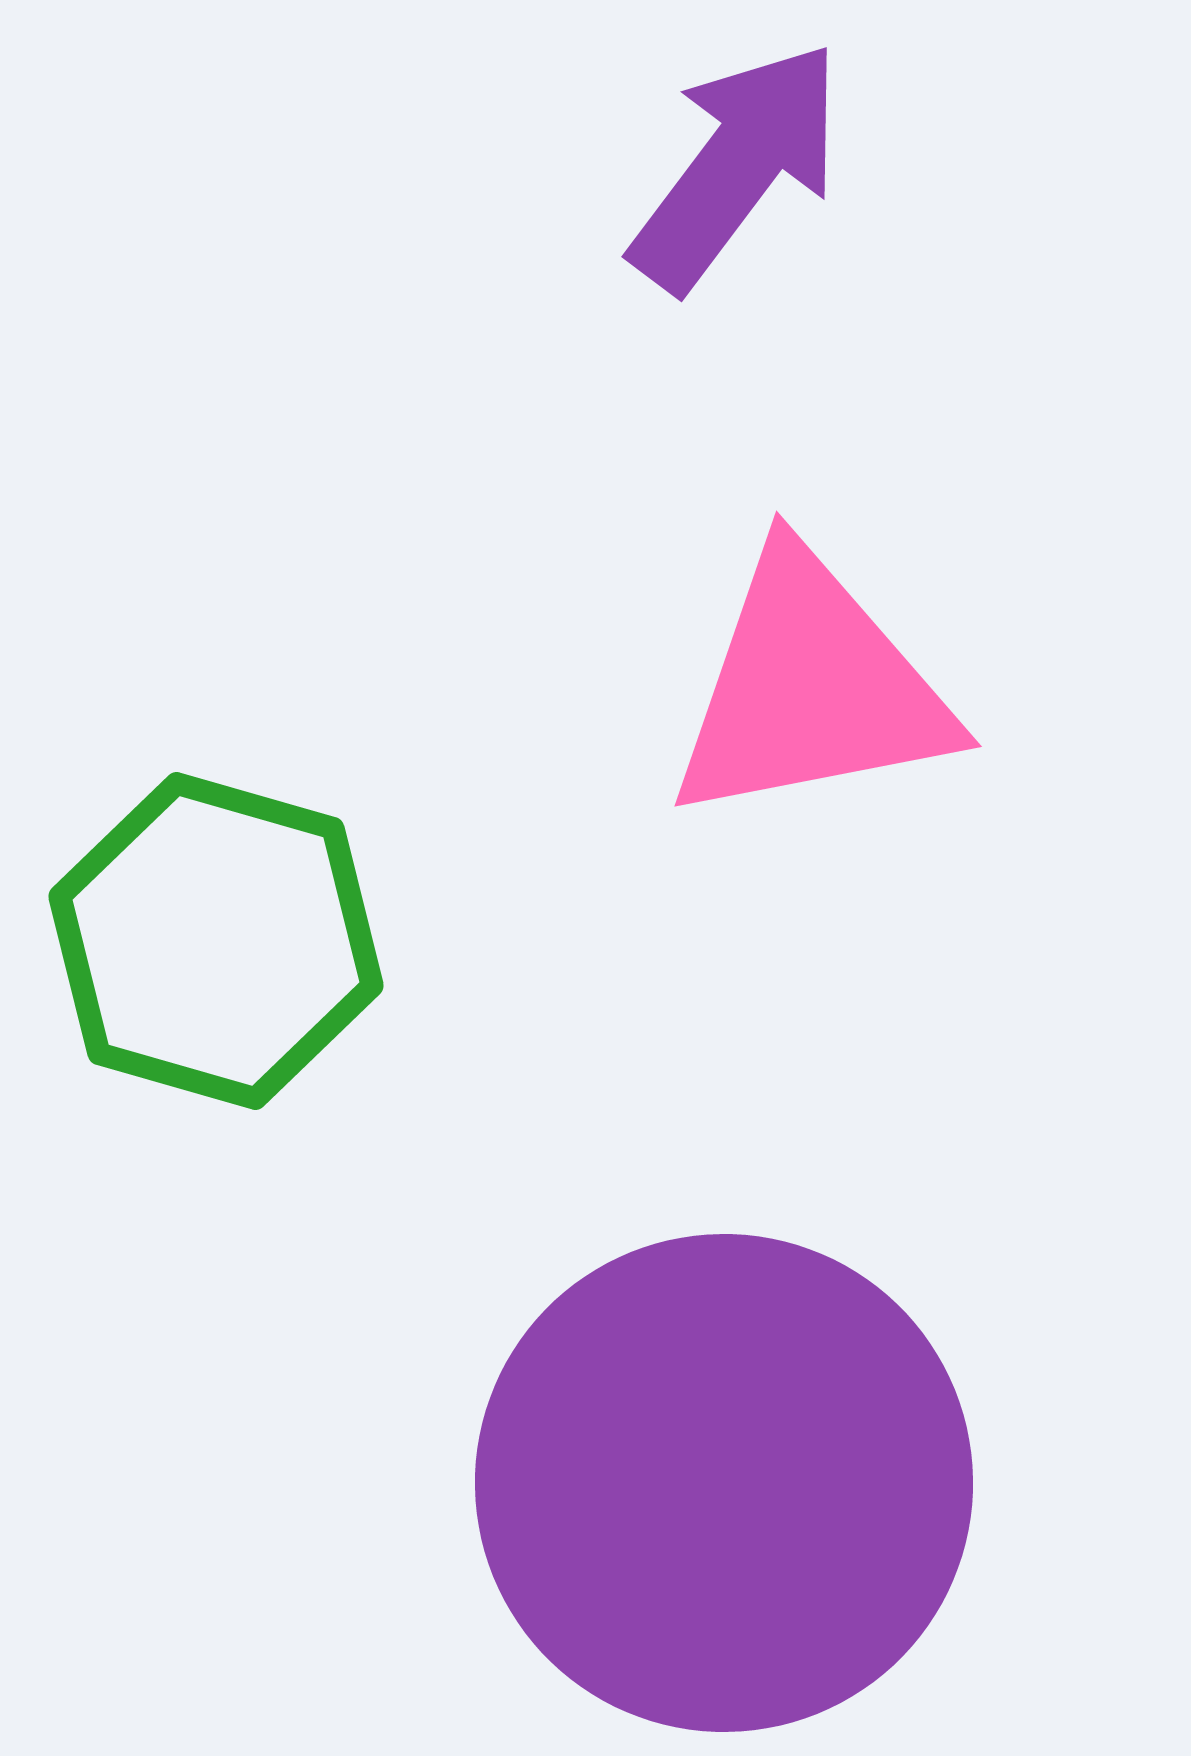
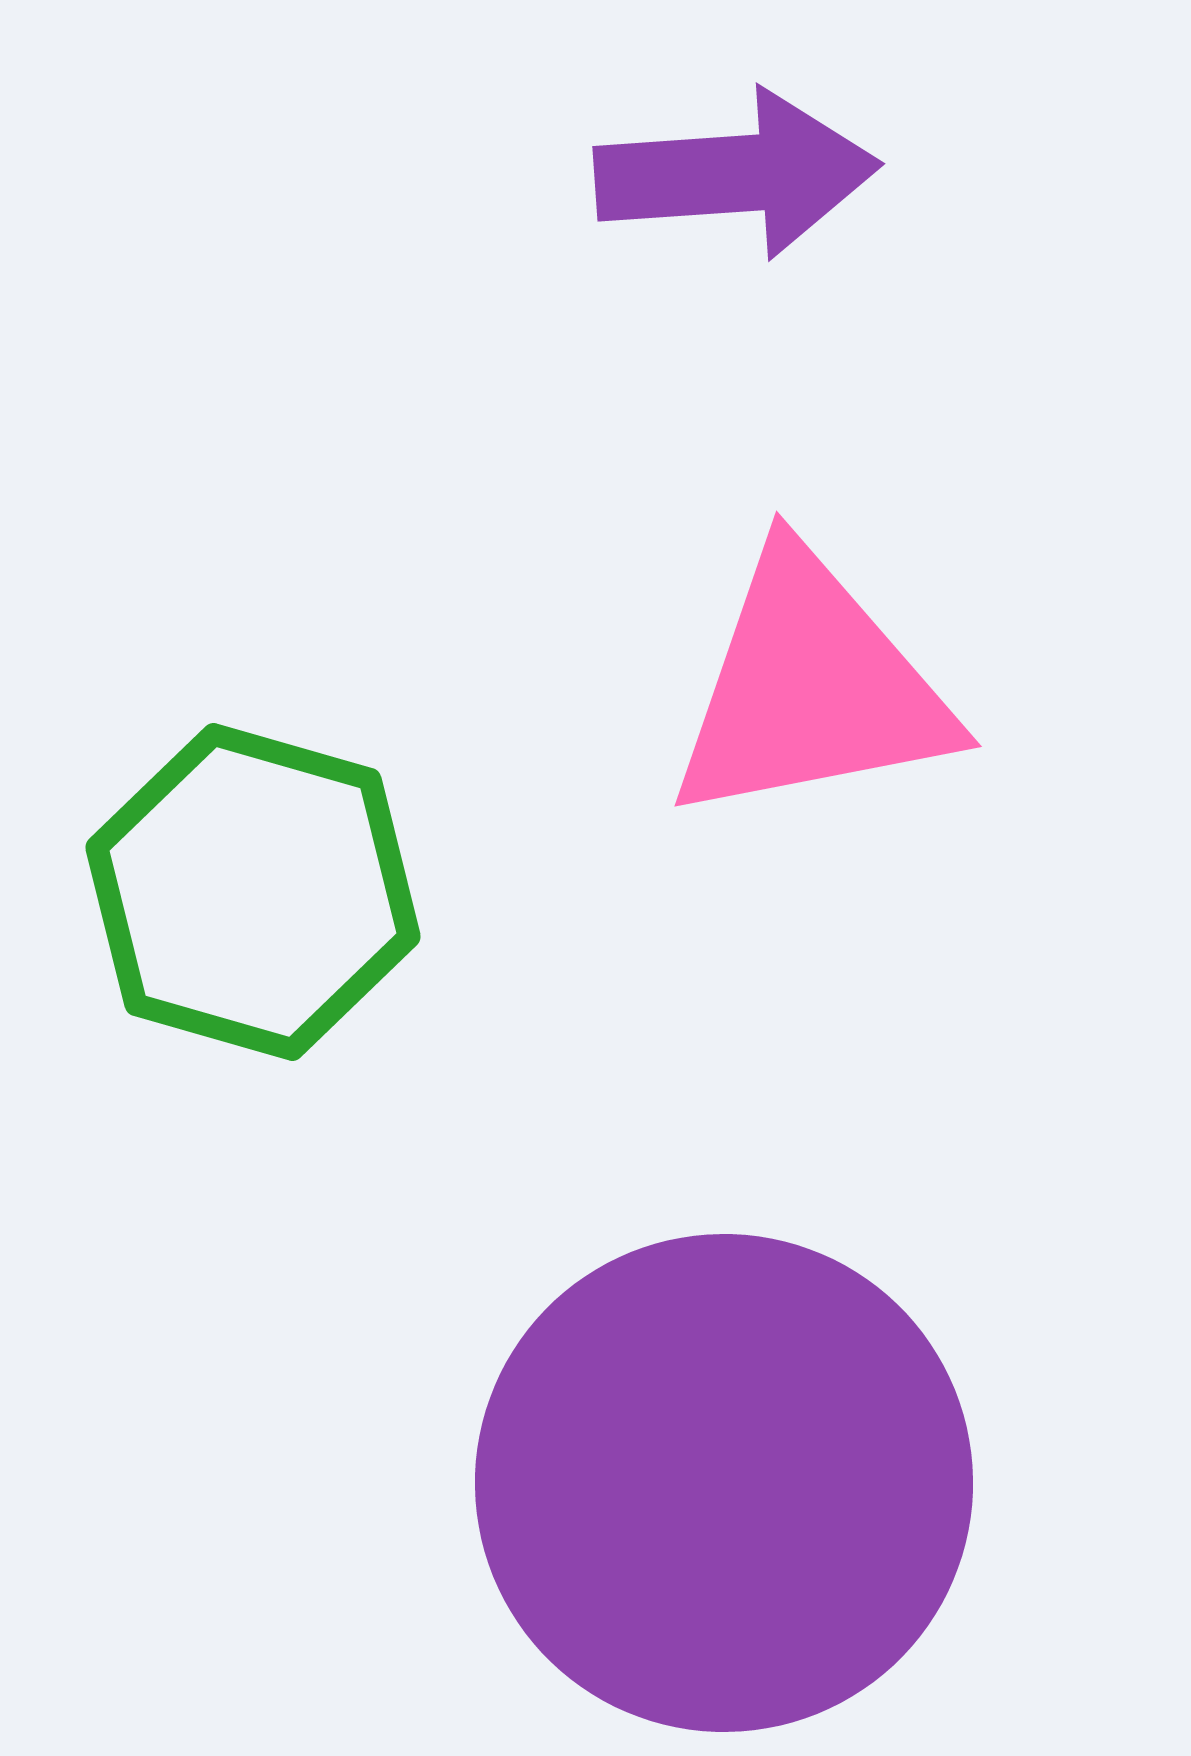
purple arrow: moved 8 px down; rotated 49 degrees clockwise
green hexagon: moved 37 px right, 49 px up
